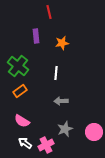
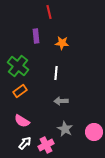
orange star: rotated 16 degrees clockwise
gray star: rotated 21 degrees counterclockwise
white arrow: rotated 96 degrees clockwise
